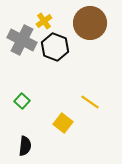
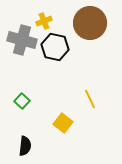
yellow cross: rotated 14 degrees clockwise
gray cross: rotated 12 degrees counterclockwise
black hexagon: rotated 8 degrees counterclockwise
yellow line: moved 3 px up; rotated 30 degrees clockwise
